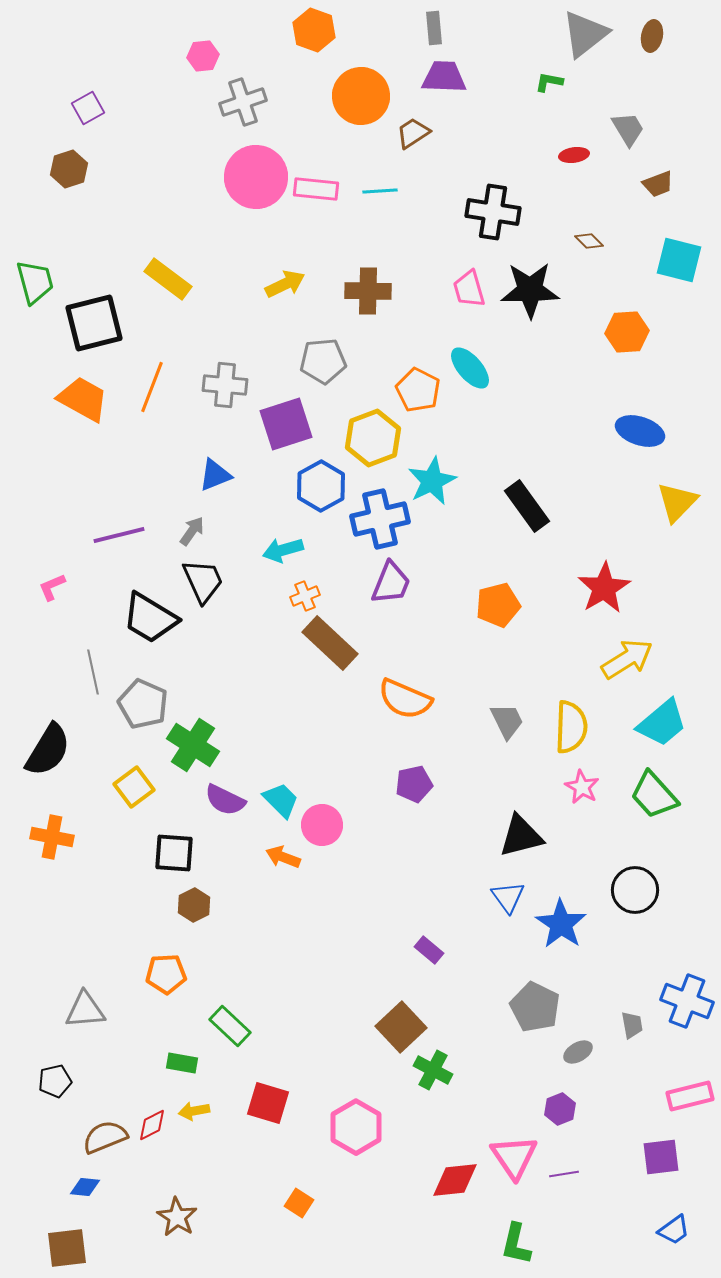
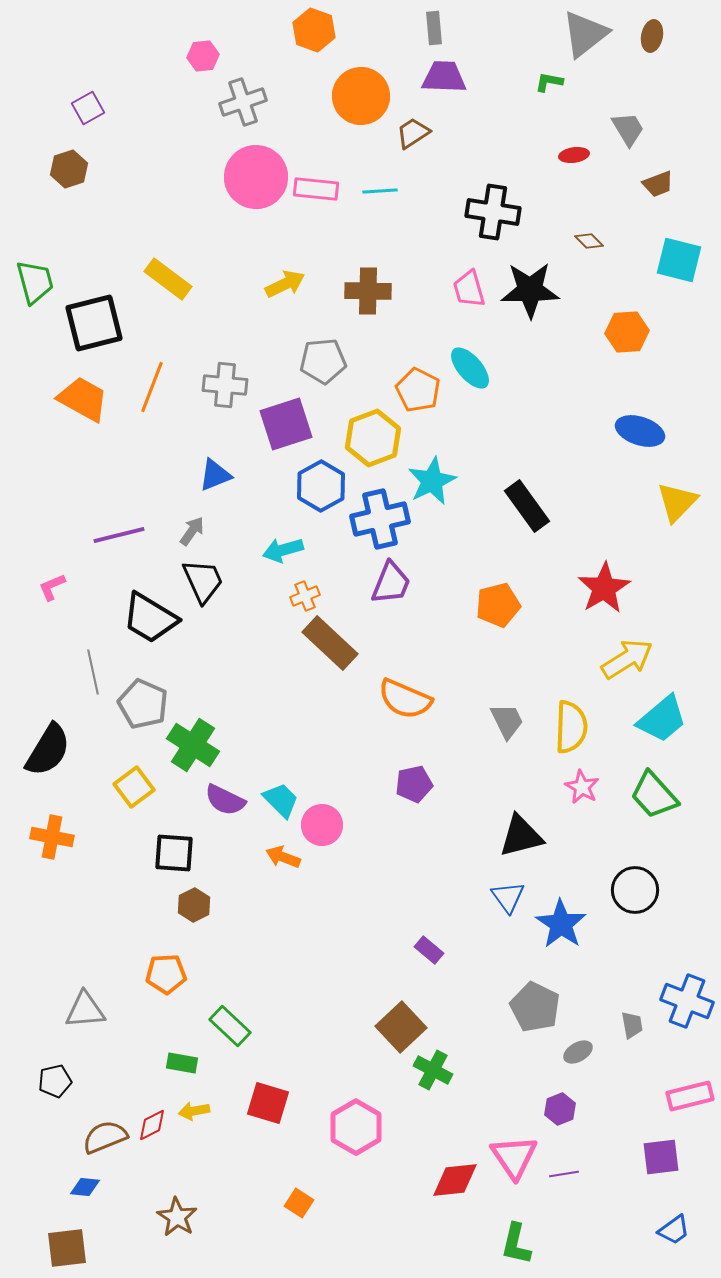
cyan trapezoid at (662, 723): moved 4 px up
